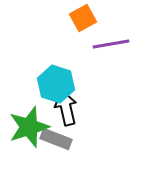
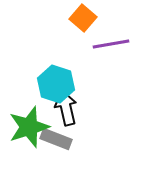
orange square: rotated 20 degrees counterclockwise
